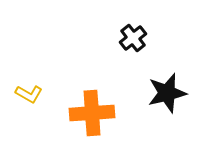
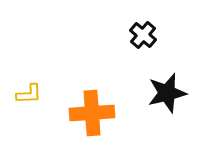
black cross: moved 10 px right, 3 px up; rotated 12 degrees counterclockwise
yellow L-shape: rotated 32 degrees counterclockwise
